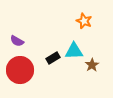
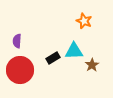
purple semicircle: rotated 64 degrees clockwise
